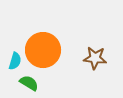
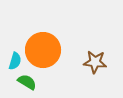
brown star: moved 4 px down
green semicircle: moved 2 px left, 1 px up
